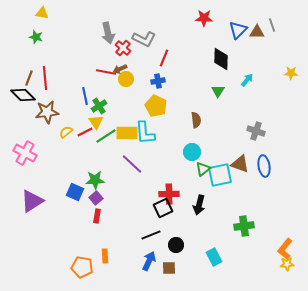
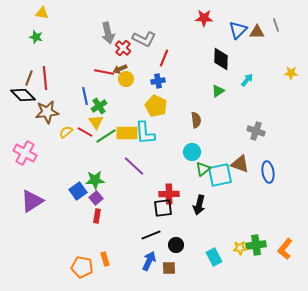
gray line at (272, 25): moved 4 px right
red line at (106, 72): moved 2 px left
green triangle at (218, 91): rotated 24 degrees clockwise
red line at (85, 132): rotated 56 degrees clockwise
purple line at (132, 164): moved 2 px right, 2 px down
blue ellipse at (264, 166): moved 4 px right, 6 px down
blue square at (75, 192): moved 3 px right, 1 px up; rotated 30 degrees clockwise
black square at (163, 208): rotated 18 degrees clockwise
green cross at (244, 226): moved 12 px right, 19 px down
orange rectangle at (105, 256): moved 3 px down; rotated 16 degrees counterclockwise
yellow star at (287, 264): moved 47 px left, 16 px up
